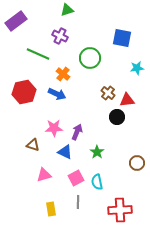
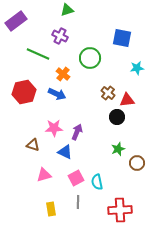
green star: moved 21 px right, 3 px up; rotated 16 degrees clockwise
